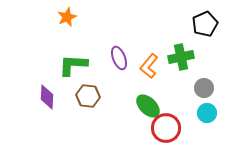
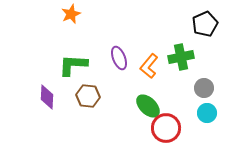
orange star: moved 4 px right, 3 px up
